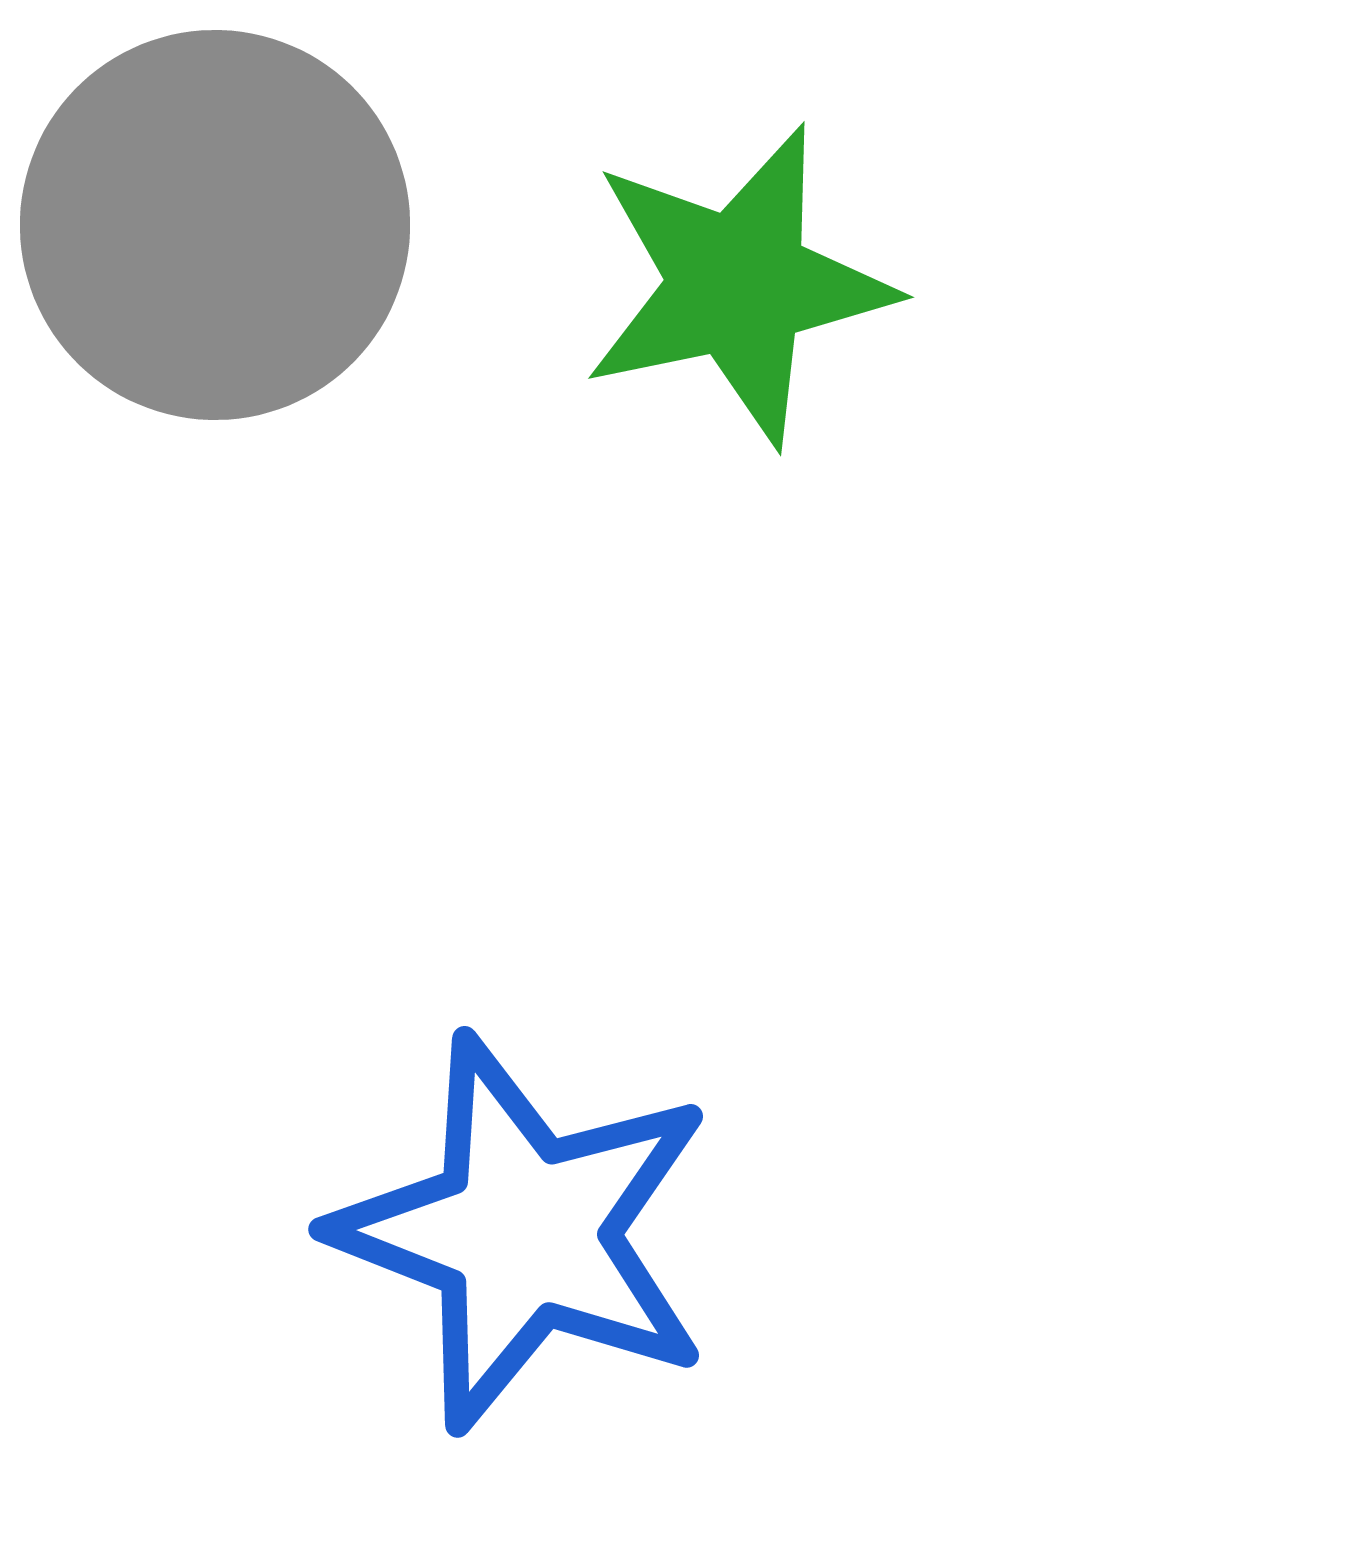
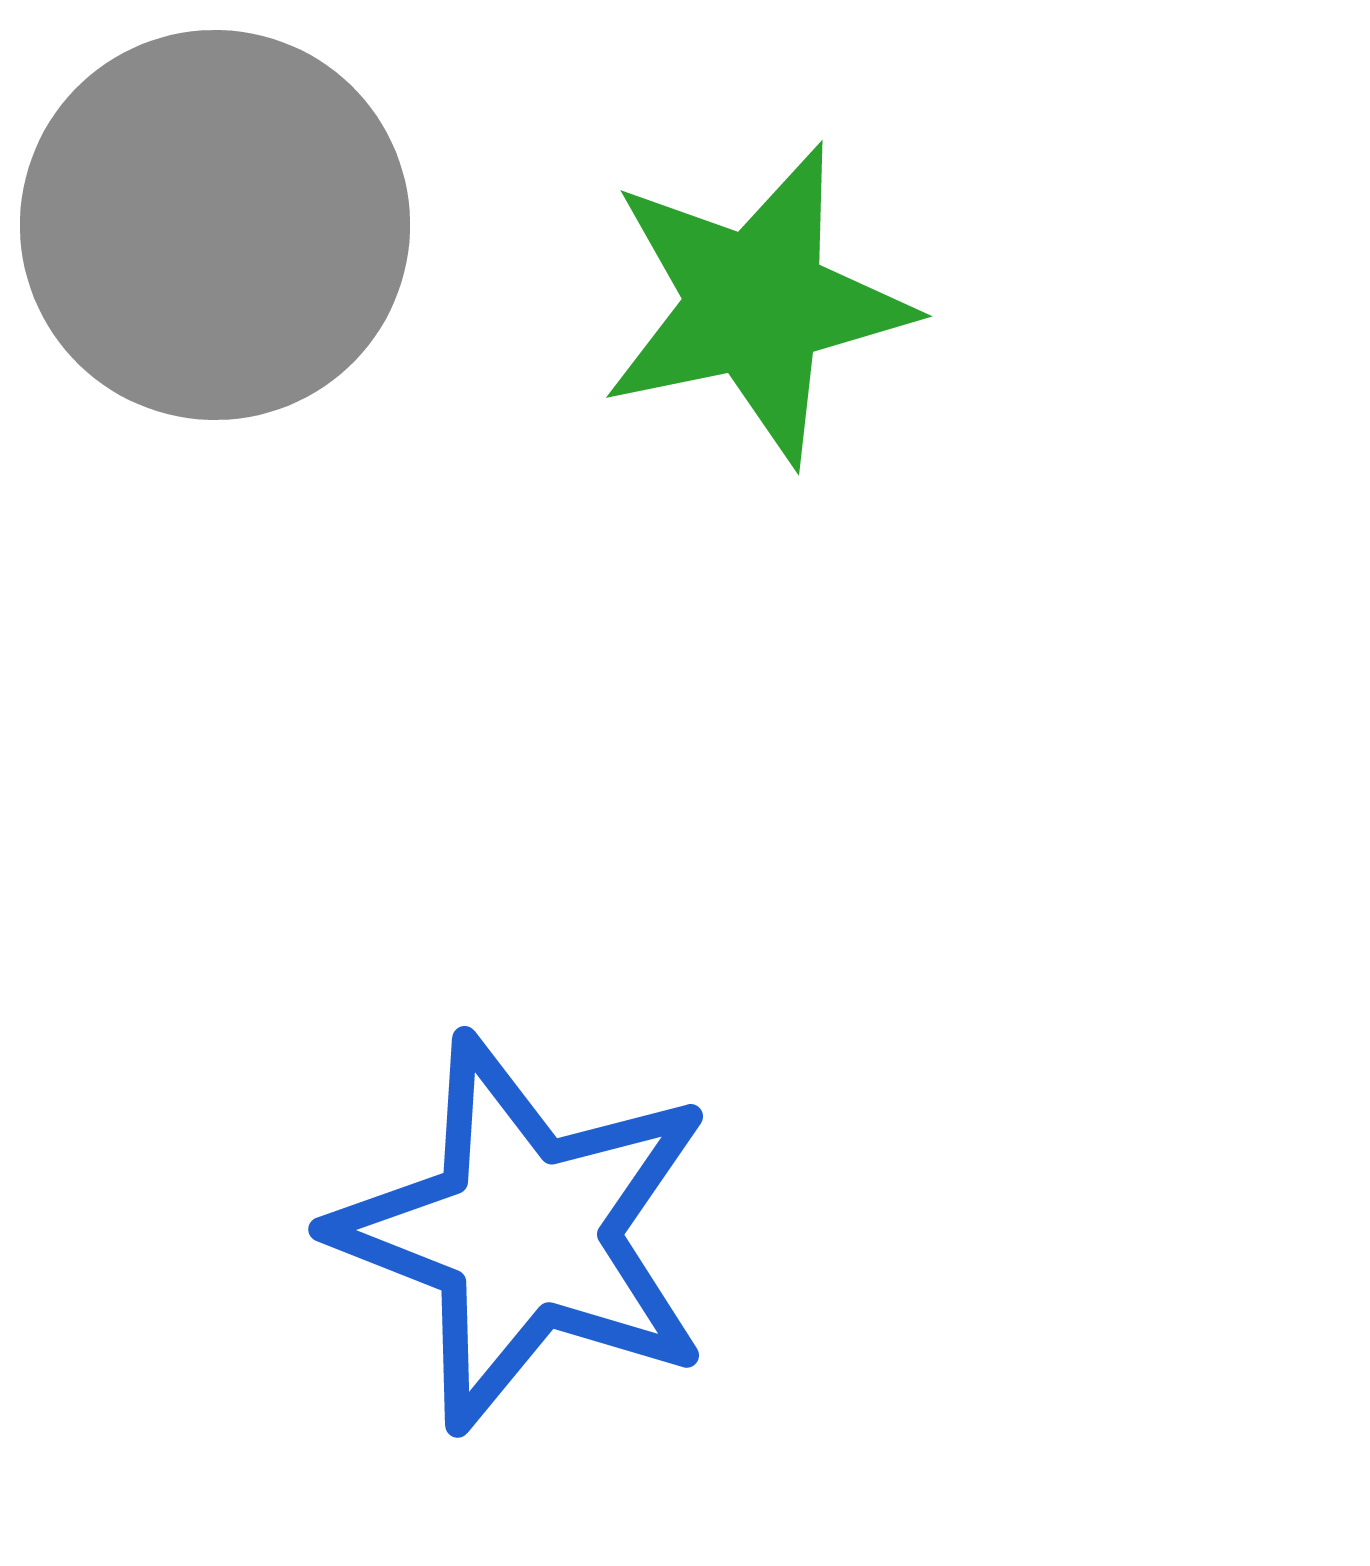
green star: moved 18 px right, 19 px down
